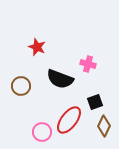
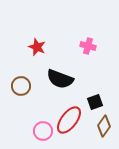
pink cross: moved 18 px up
brown diamond: rotated 10 degrees clockwise
pink circle: moved 1 px right, 1 px up
